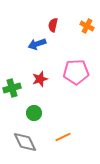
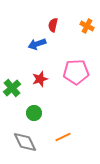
green cross: rotated 24 degrees counterclockwise
